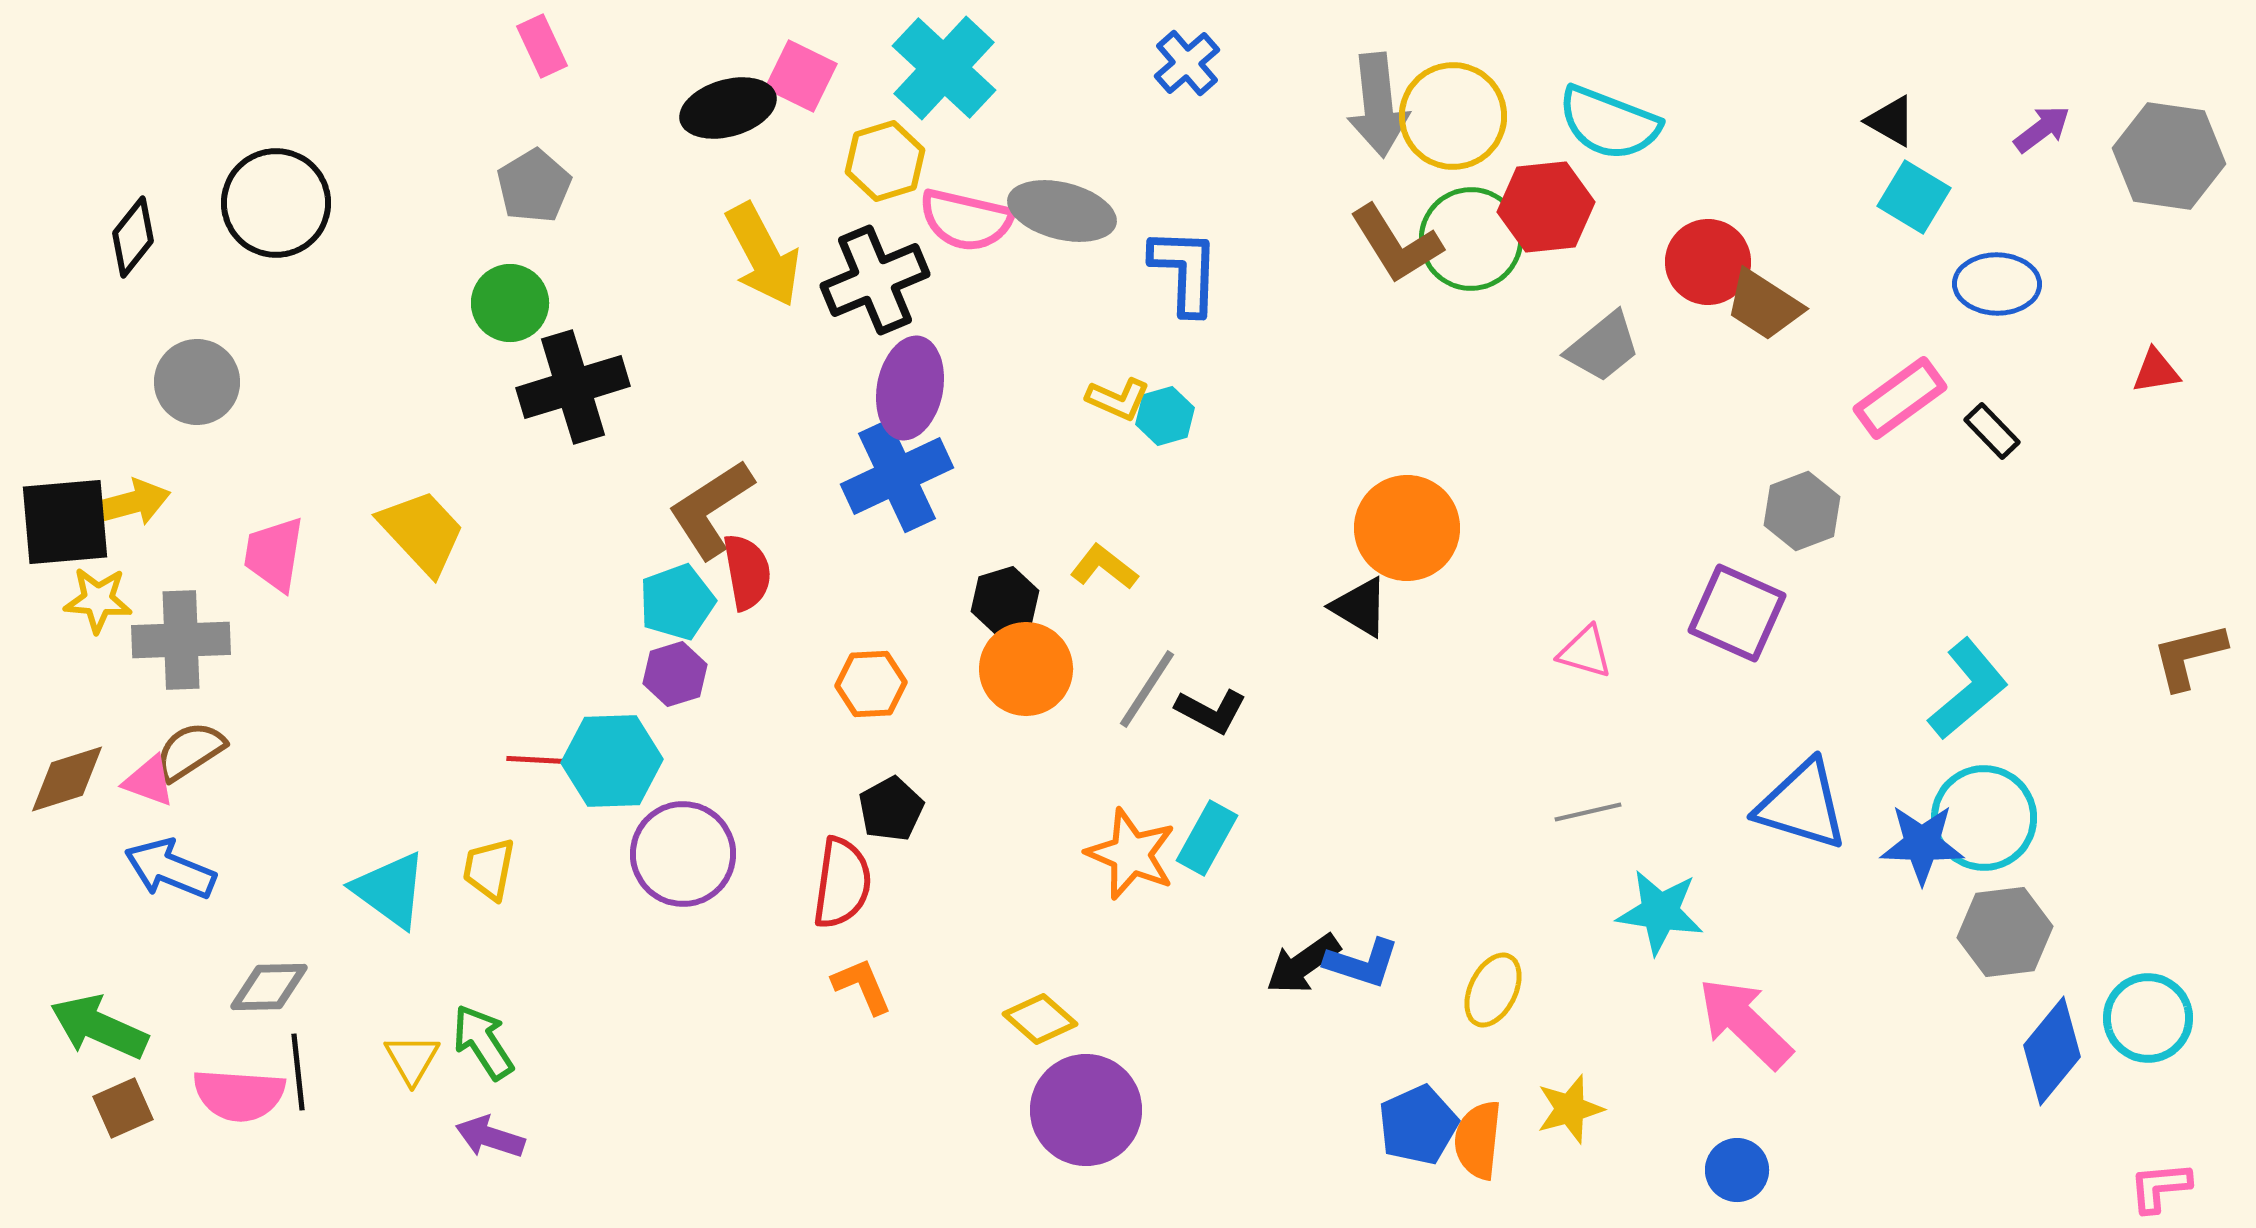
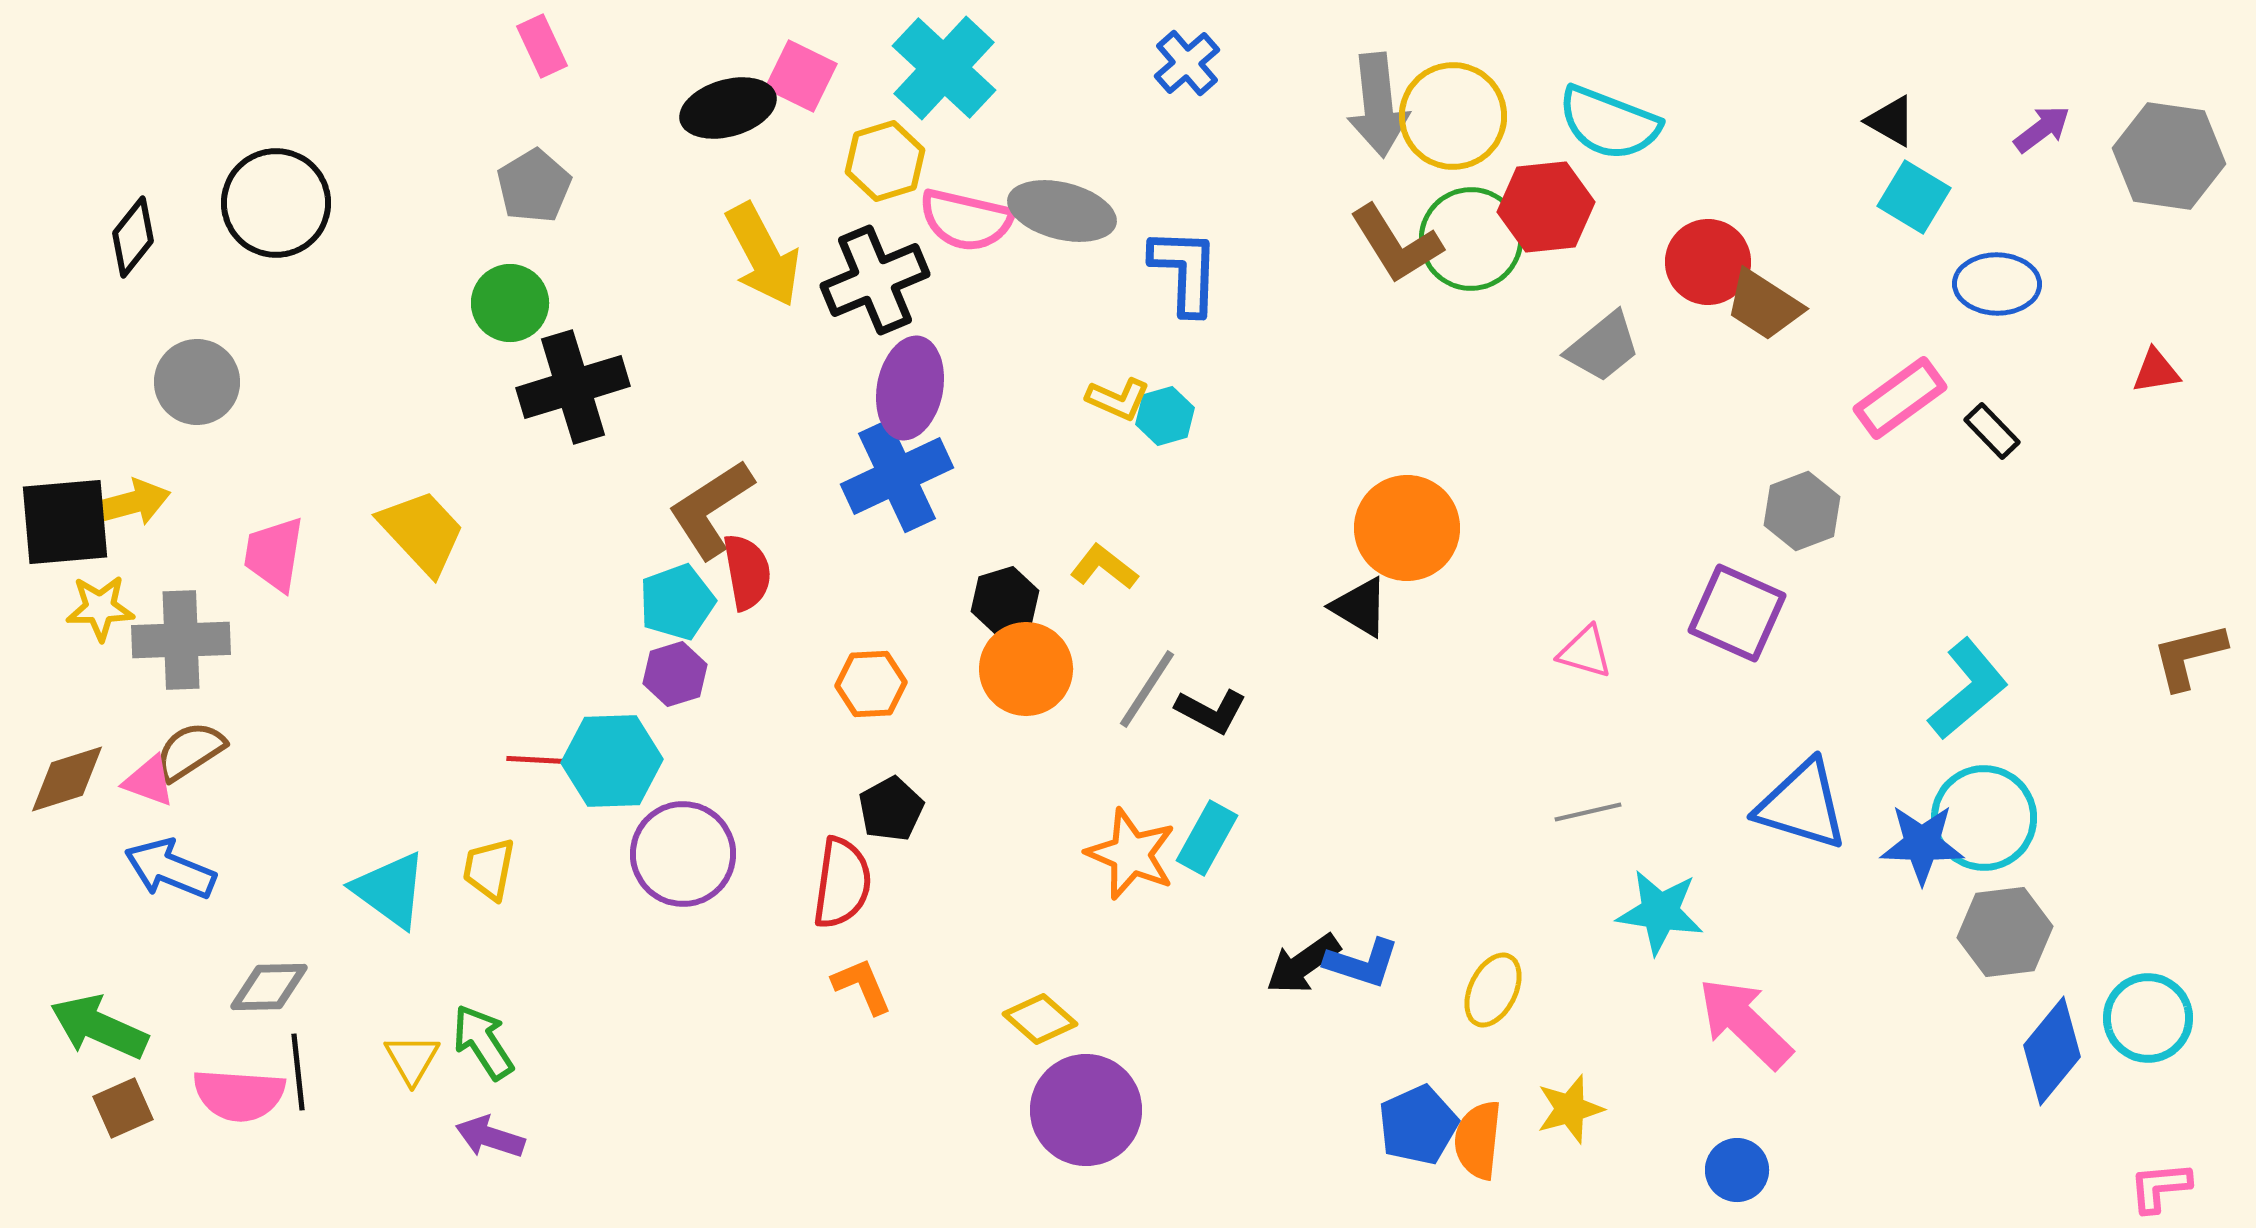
yellow star at (98, 600): moved 2 px right, 8 px down; rotated 6 degrees counterclockwise
